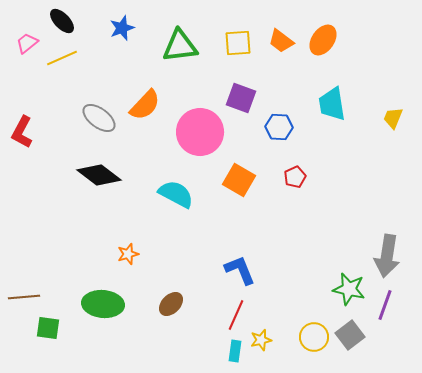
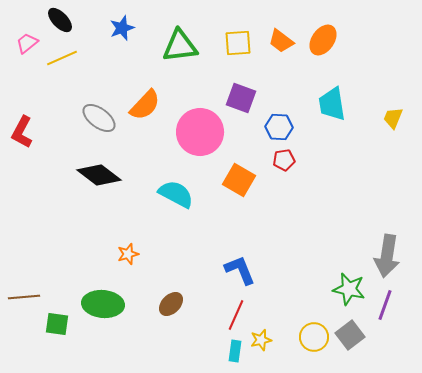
black ellipse: moved 2 px left, 1 px up
red pentagon: moved 11 px left, 17 px up; rotated 15 degrees clockwise
green square: moved 9 px right, 4 px up
